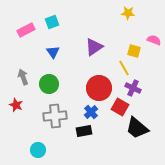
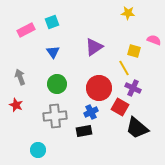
gray arrow: moved 3 px left
green circle: moved 8 px right
blue cross: rotated 16 degrees clockwise
